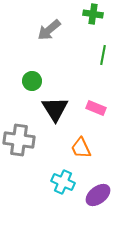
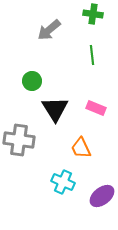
green line: moved 11 px left; rotated 18 degrees counterclockwise
purple ellipse: moved 4 px right, 1 px down
